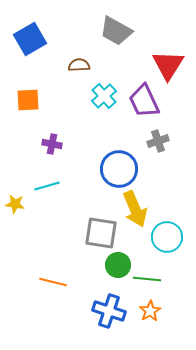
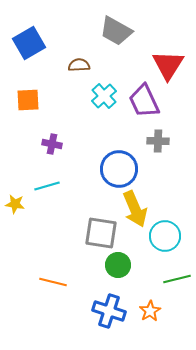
blue square: moved 1 px left, 4 px down
gray cross: rotated 20 degrees clockwise
cyan circle: moved 2 px left, 1 px up
green line: moved 30 px right; rotated 20 degrees counterclockwise
